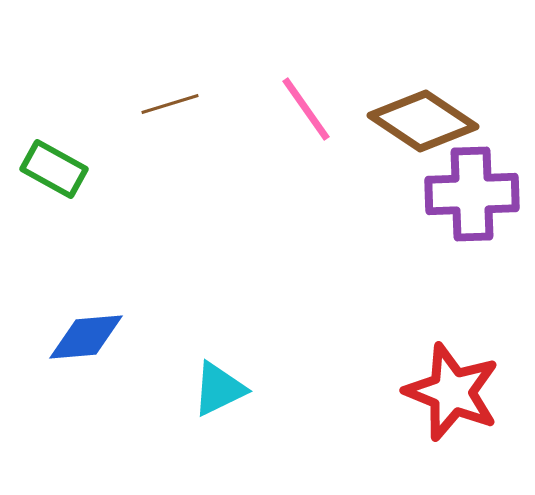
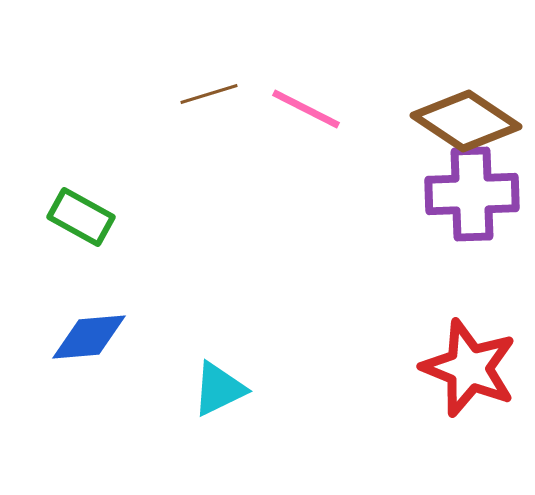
brown line: moved 39 px right, 10 px up
pink line: rotated 28 degrees counterclockwise
brown diamond: moved 43 px right
green rectangle: moved 27 px right, 48 px down
blue diamond: moved 3 px right
red star: moved 17 px right, 24 px up
